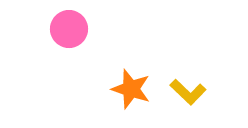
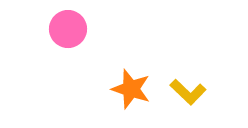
pink circle: moved 1 px left
